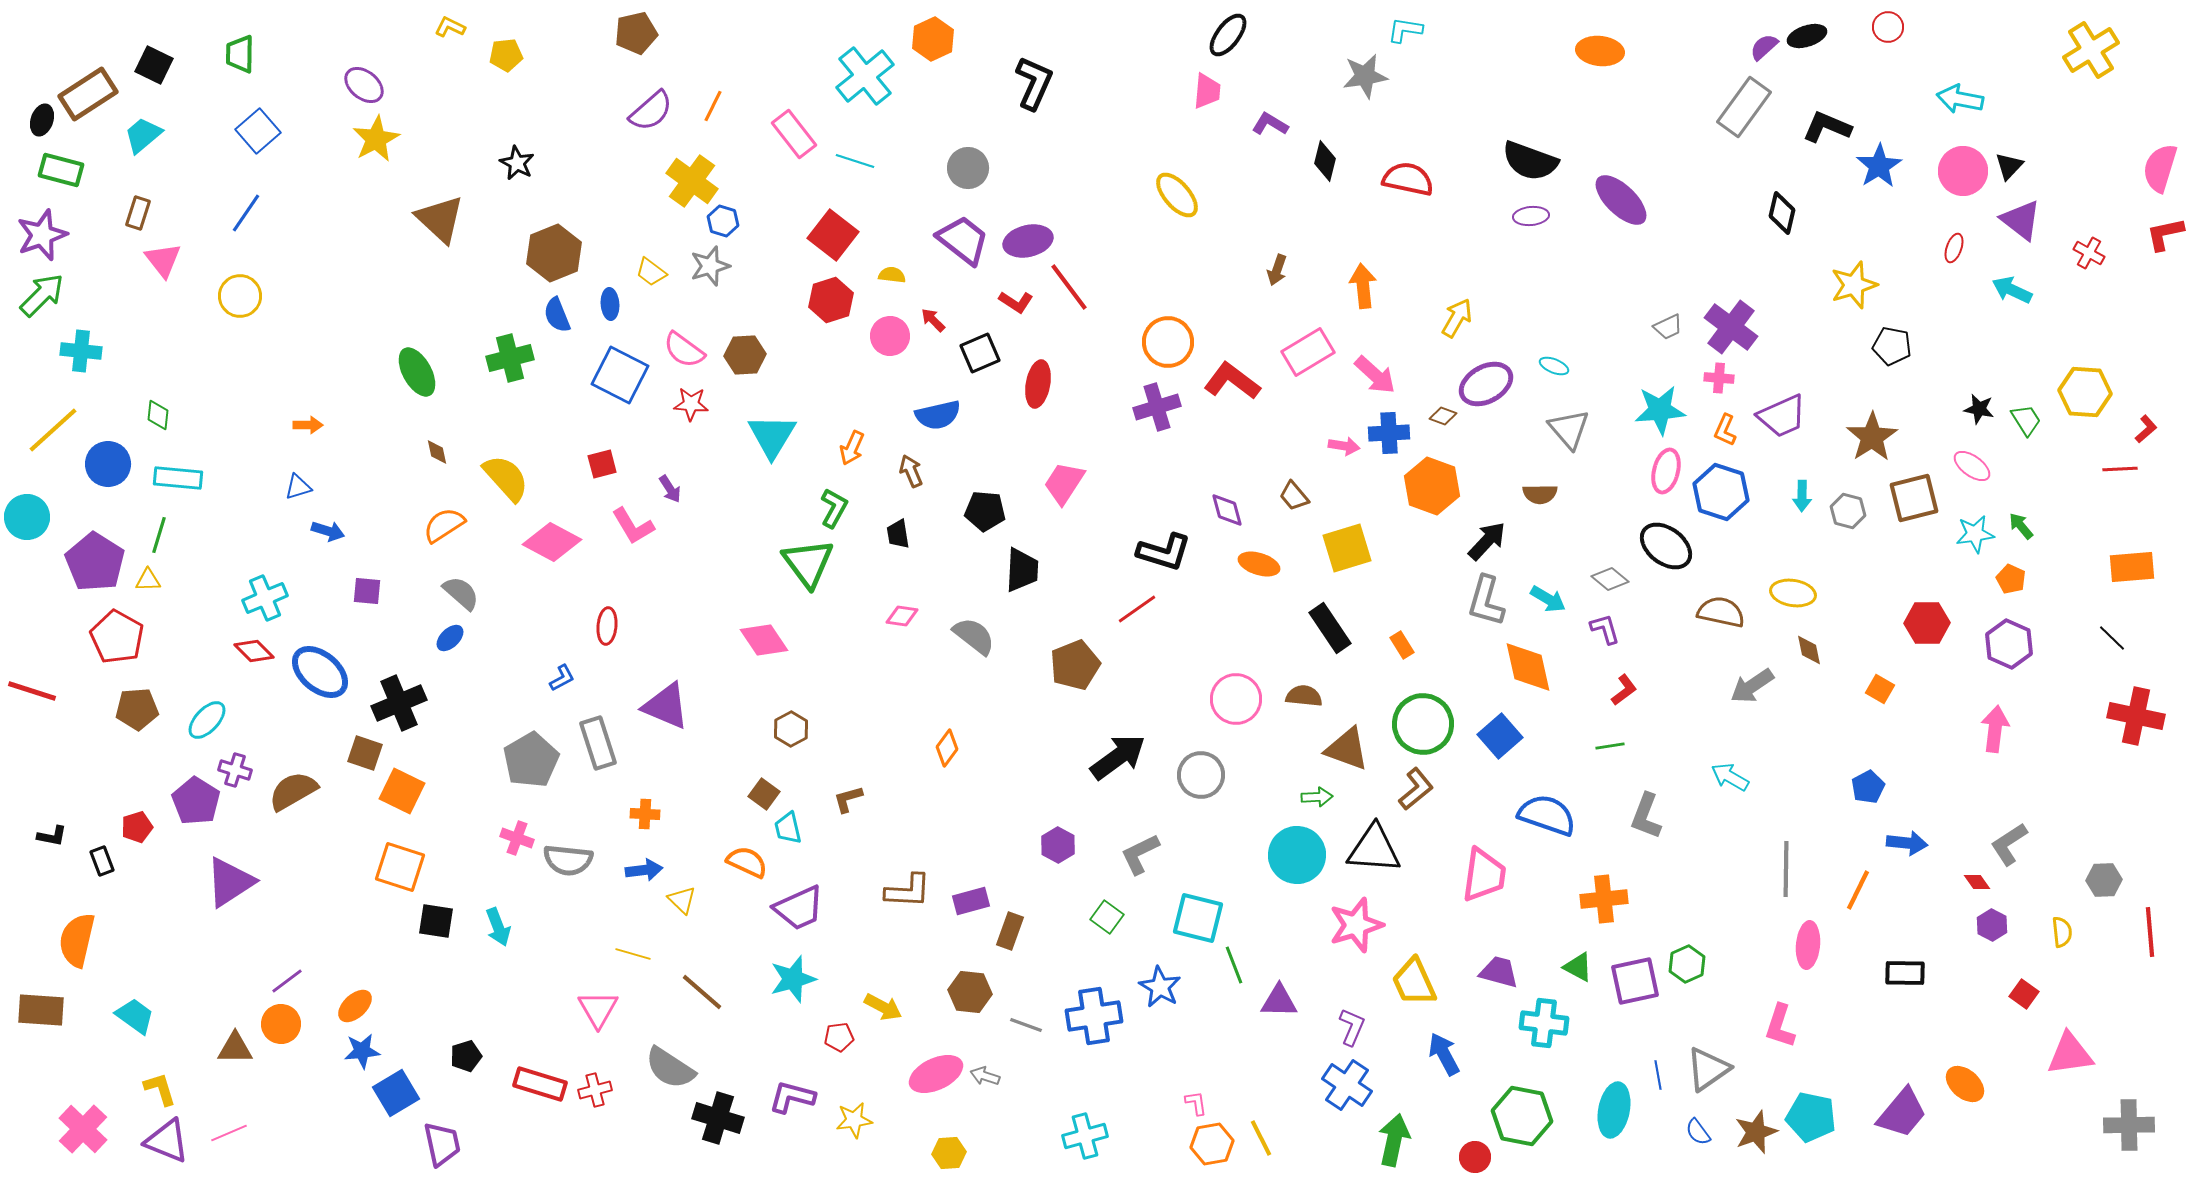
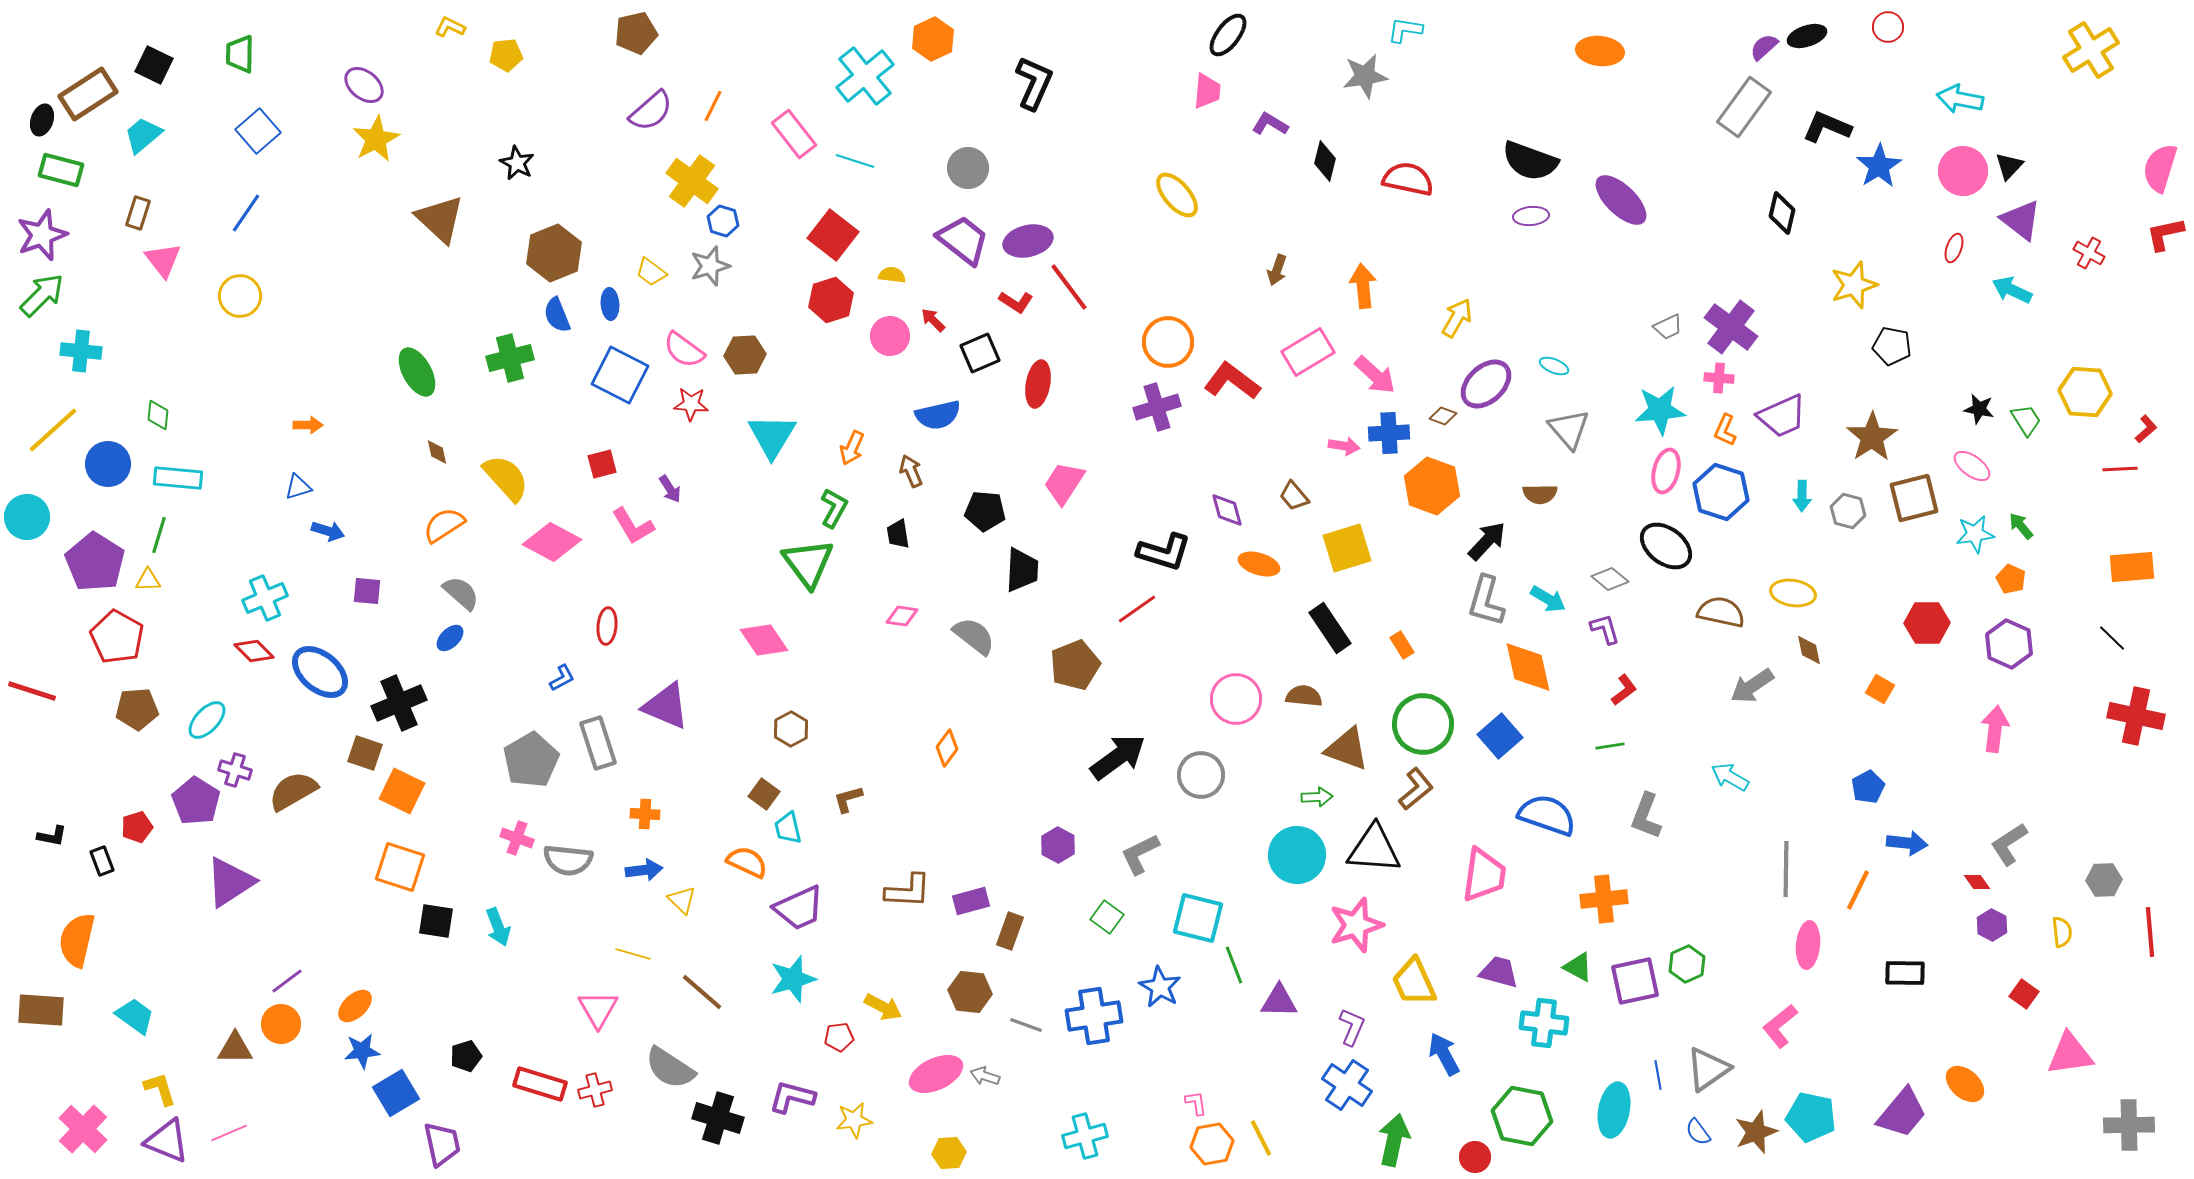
purple ellipse at (1486, 384): rotated 14 degrees counterclockwise
pink L-shape at (1780, 1026): rotated 33 degrees clockwise
